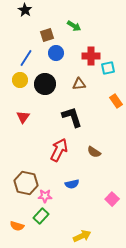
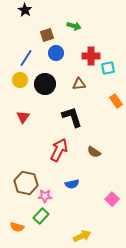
green arrow: rotated 16 degrees counterclockwise
orange semicircle: moved 1 px down
